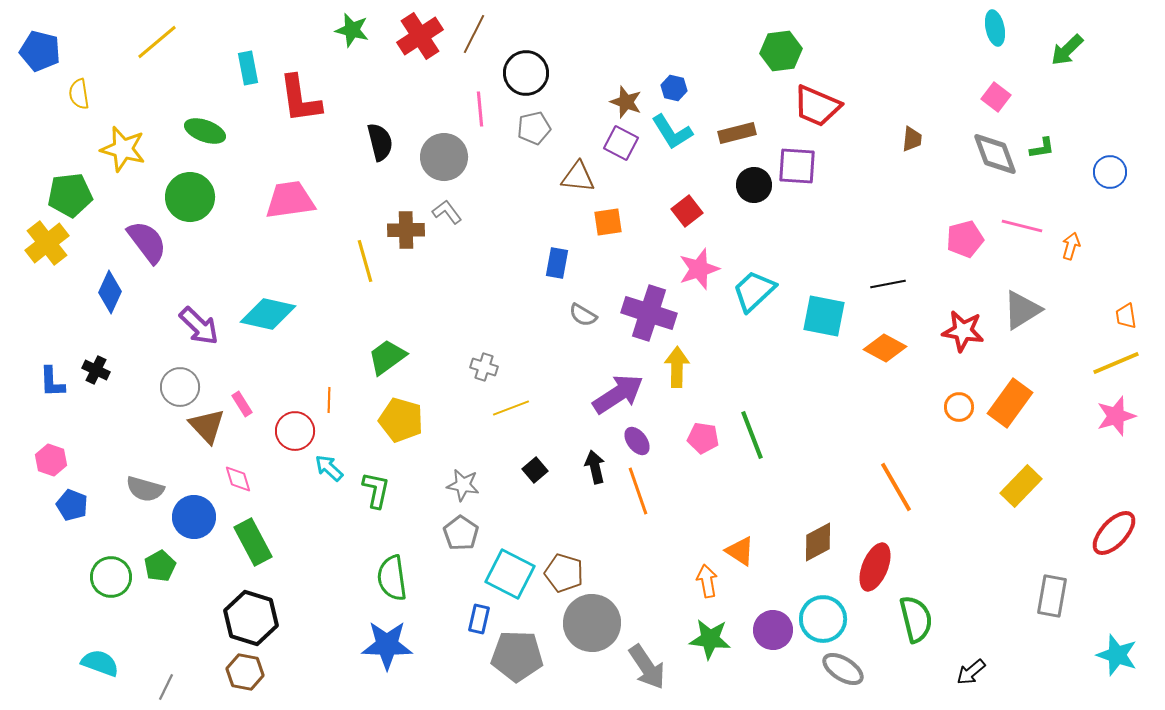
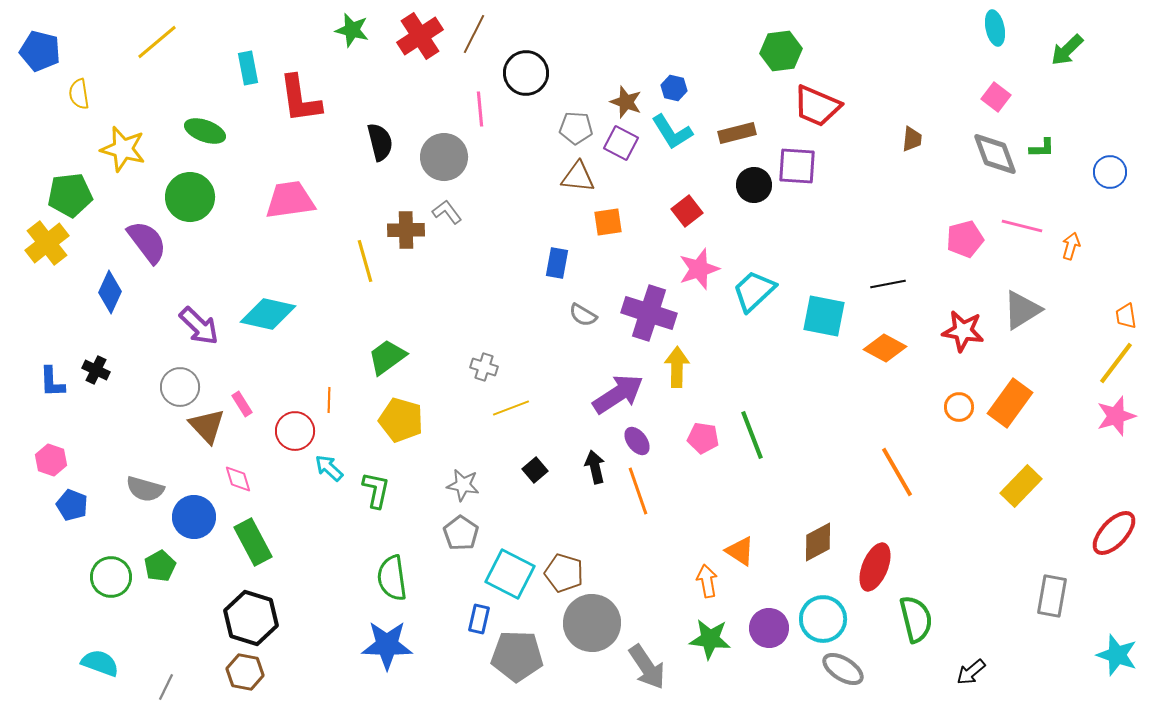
gray pentagon at (534, 128): moved 42 px right; rotated 16 degrees clockwise
green L-shape at (1042, 148): rotated 8 degrees clockwise
yellow line at (1116, 363): rotated 30 degrees counterclockwise
orange line at (896, 487): moved 1 px right, 15 px up
purple circle at (773, 630): moved 4 px left, 2 px up
